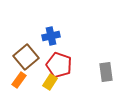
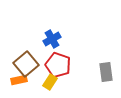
blue cross: moved 1 px right, 3 px down; rotated 18 degrees counterclockwise
brown square: moved 7 px down
red pentagon: moved 1 px left
orange rectangle: rotated 42 degrees clockwise
